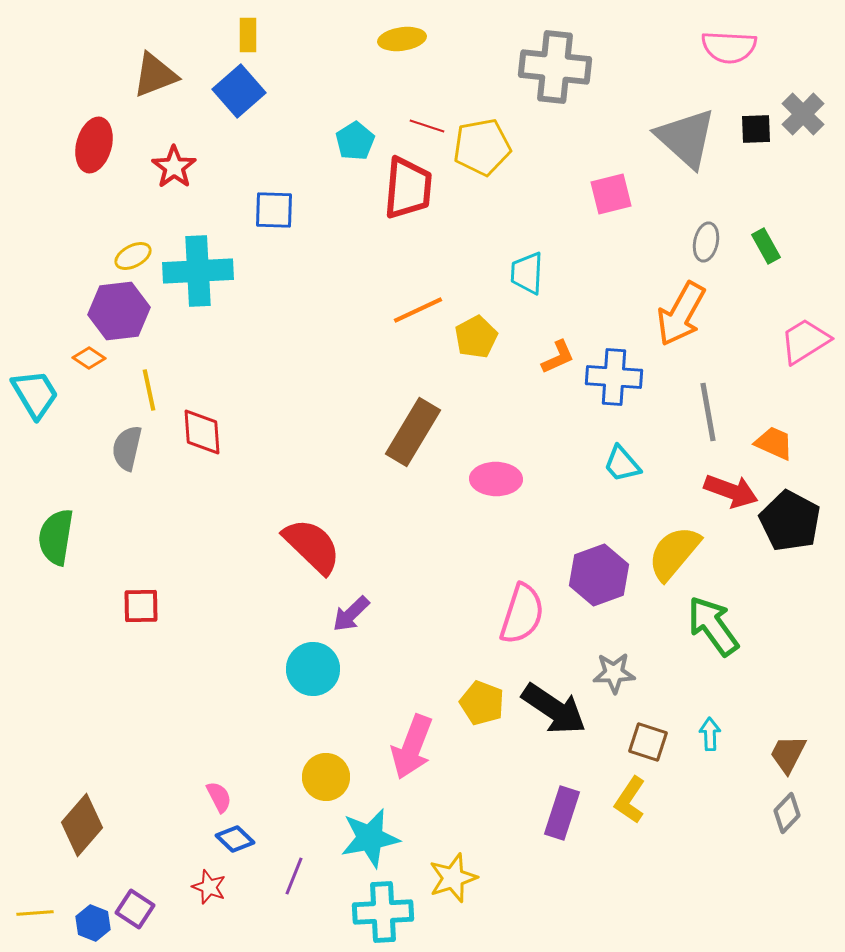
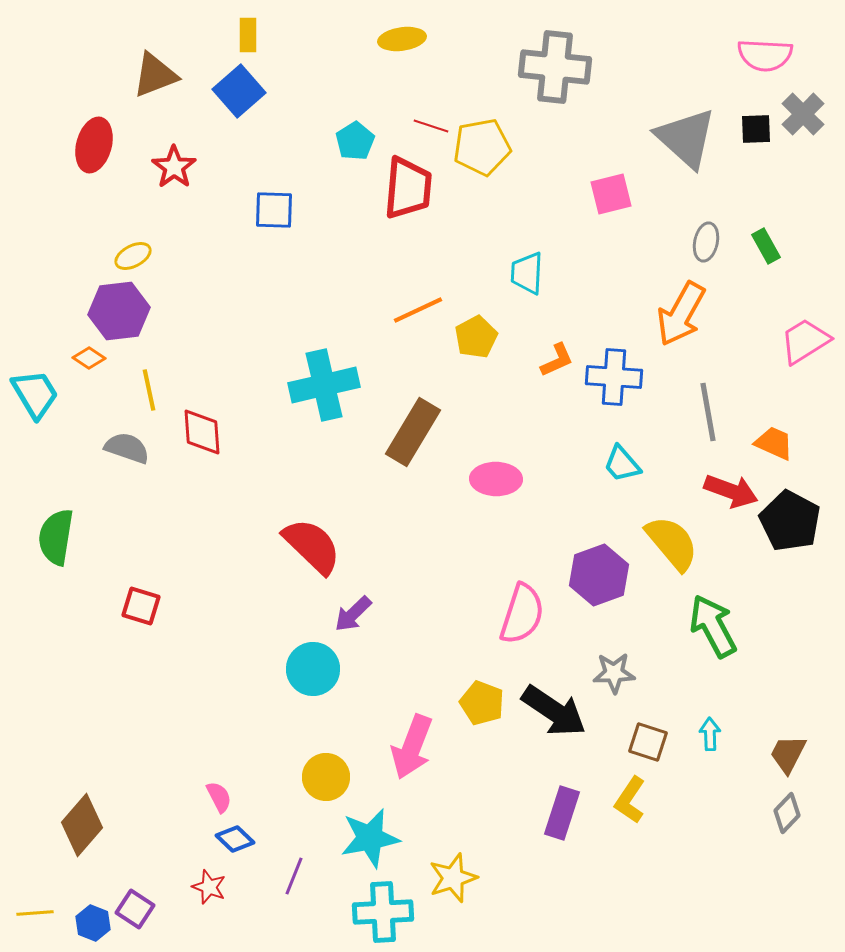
pink semicircle at (729, 47): moved 36 px right, 8 px down
red line at (427, 126): moved 4 px right
cyan cross at (198, 271): moved 126 px right, 114 px down; rotated 10 degrees counterclockwise
orange L-shape at (558, 357): moved 1 px left, 3 px down
gray semicircle at (127, 448): rotated 96 degrees clockwise
yellow semicircle at (674, 553): moved 2 px left, 10 px up; rotated 100 degrees clockwise
red square at (141, 606): rotated 18 degrees clockwise
purple arrow at (351, 614): moved 2 px right
green arrow at (713, 626): rotated 8 degrees clockwise
black arrow at (554, 709): moved 2 px down
